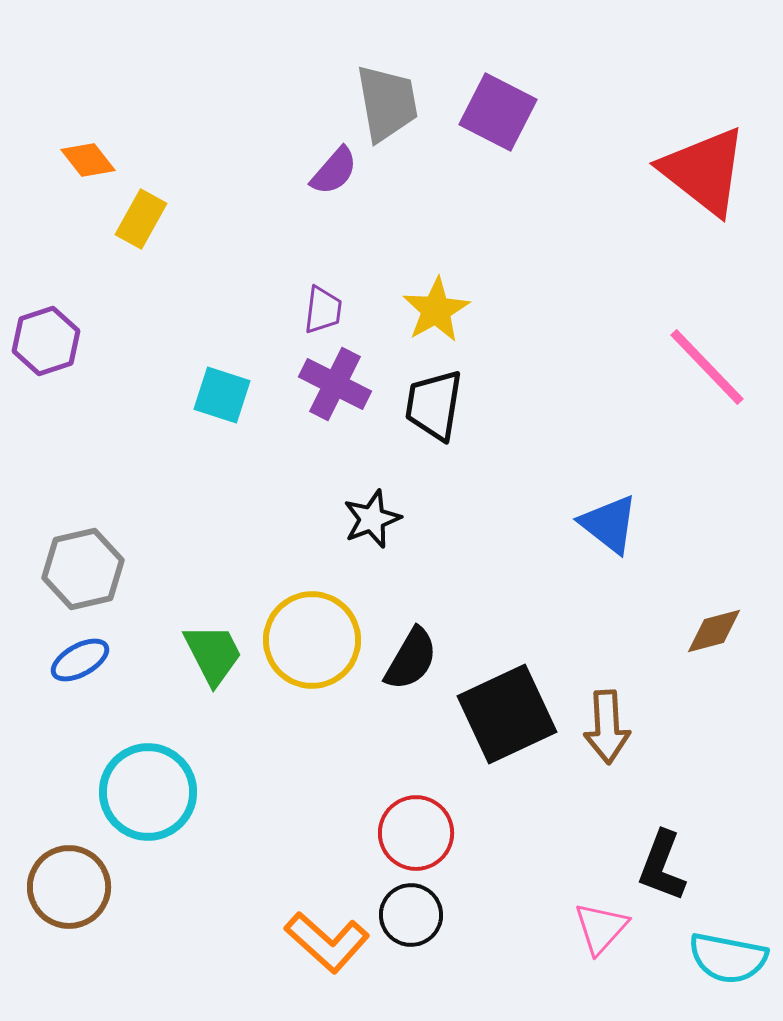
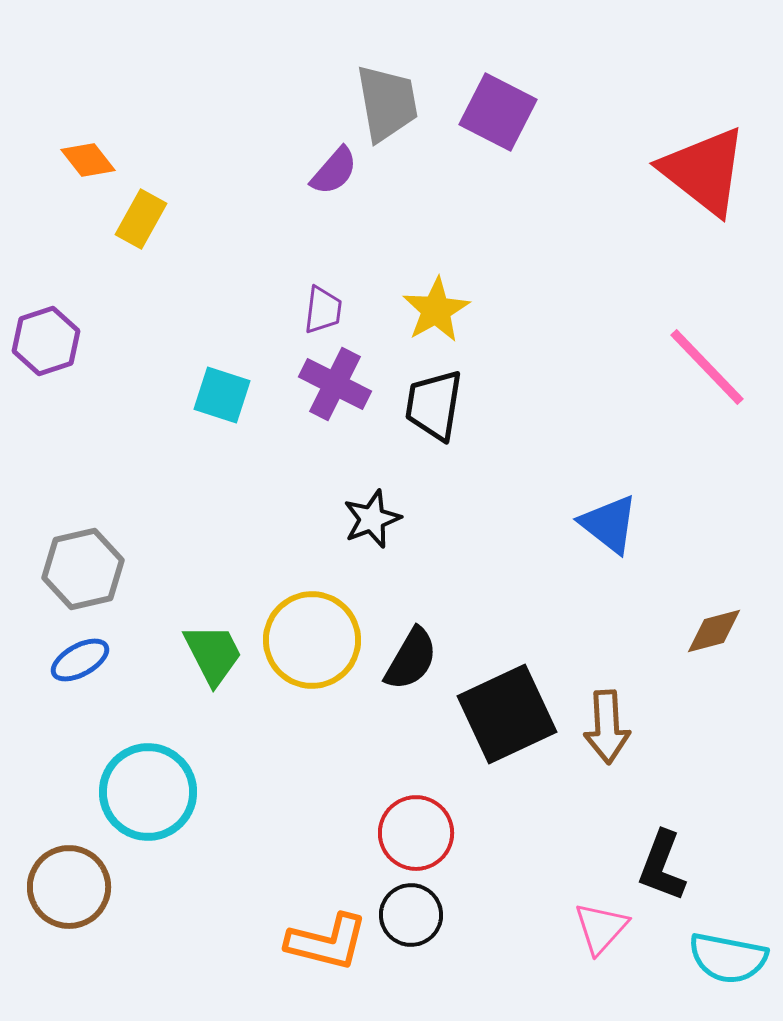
orange L-shape: rotated 28 degrees counterclockwise
